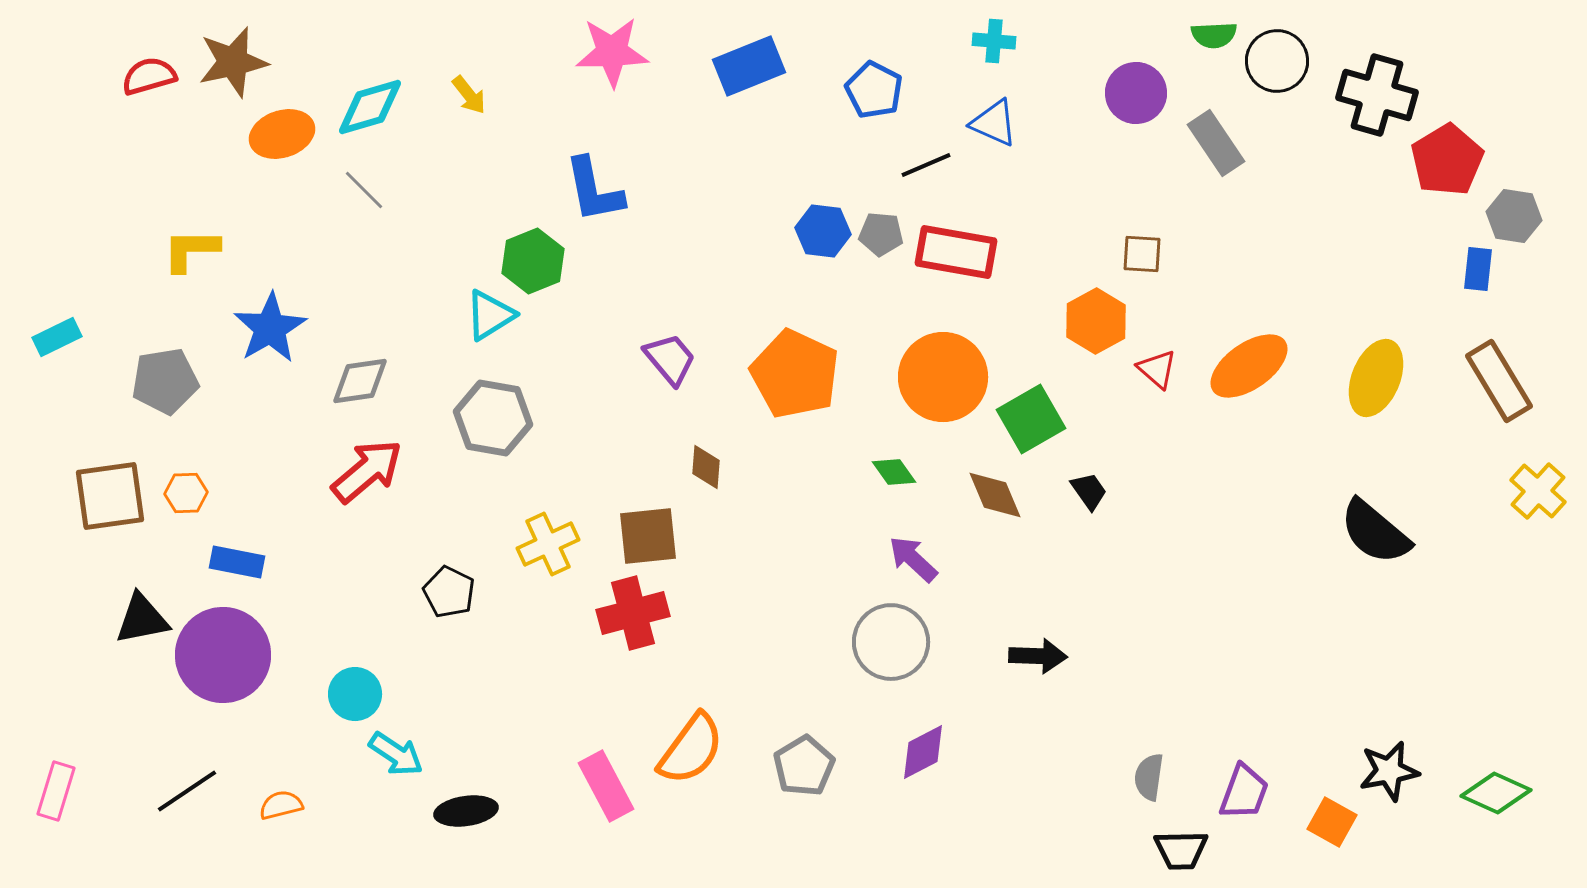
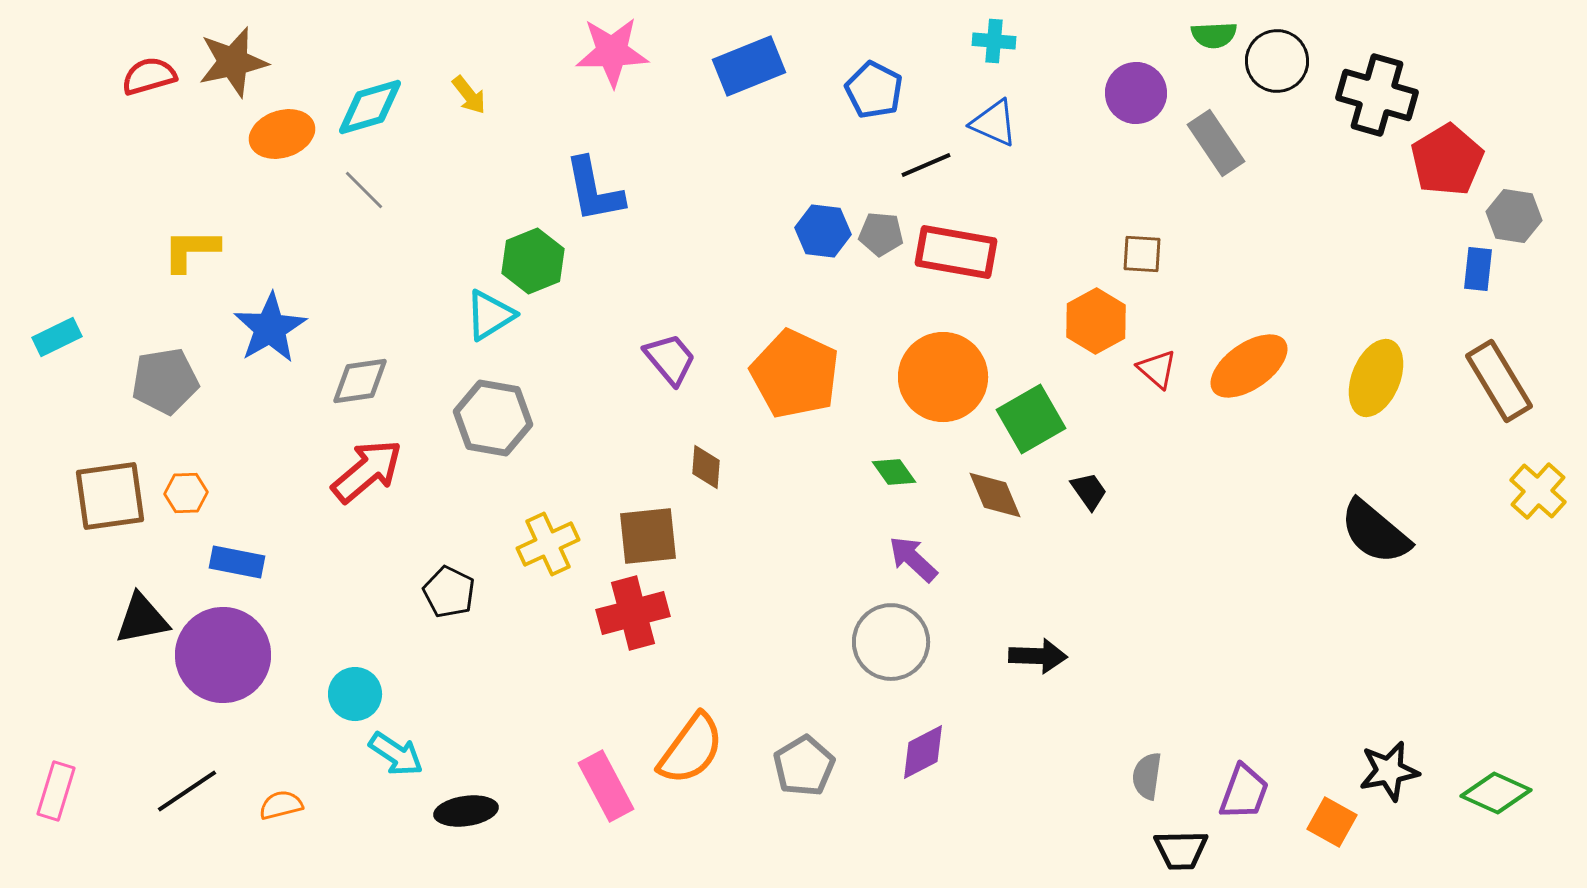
gray semicircle at (1149, 777): moved 2 px left, 1 px up
